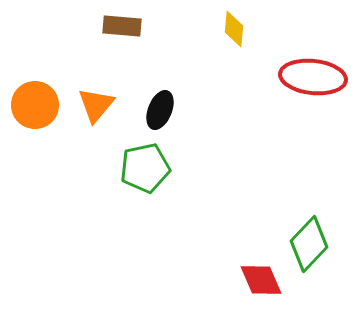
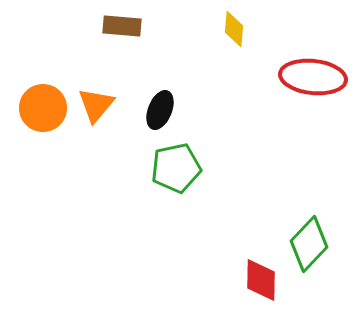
orange circle: moved 8 px right, 3 px down
green pentagon: moved 31 px right
red diamond: rotated 24 degrees clockwise
